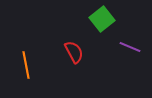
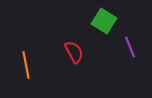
green square: moved 2 px right, 2 px down; rotated 20 degrees counterclockwise
purple line: rotated 45 degrees clockwise
